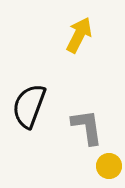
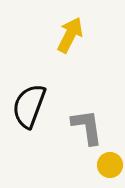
yellow arrow: moved 9 px left
yellow circle: moved 1 px right, 1 px up
